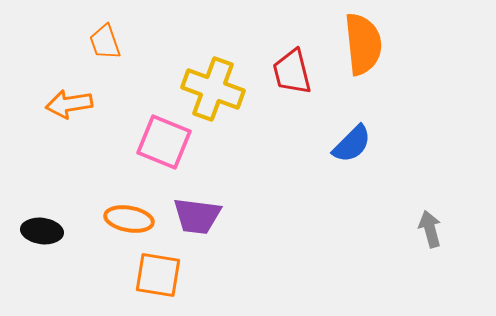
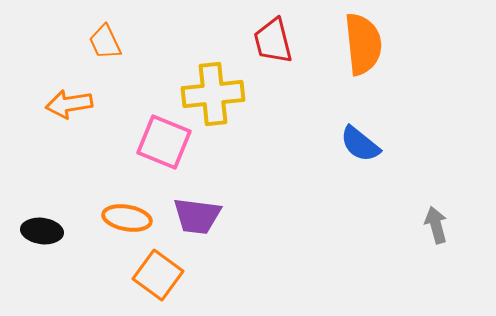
orange trapezoid: rotated 6 degrees counterclockwise
red trapezoid: moved 19 px left, 31 px up
yellow cross: moved 5 px down; rotated 26 degrees counterclockwise
blue semicircle: moved 8 px right; rotated 84 degrees clockwise
orange ellipse: moved 2 px left, 1 px up
gray arrow: moved 6 px right, 4 px up
orange square: rotated 27 degrees clockwise
